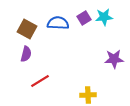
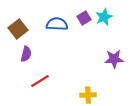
cyan star: rotated 18 degrees counterclockwise
blue semicircle: moved 1 px left, 1 px down
brown square: moved 9 px left; rotated 24 degrees clockwise
